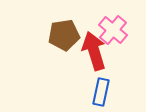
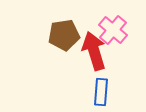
blue rectangle: rotated 8 degrees counterclockwise
